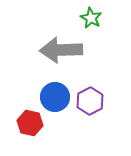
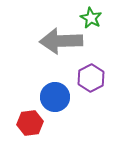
gray arrow: moved 9 px up
purple hexagon: moved 1 px right, 23 px up
red hexagon: rotated 20 degrees counterclockwise
